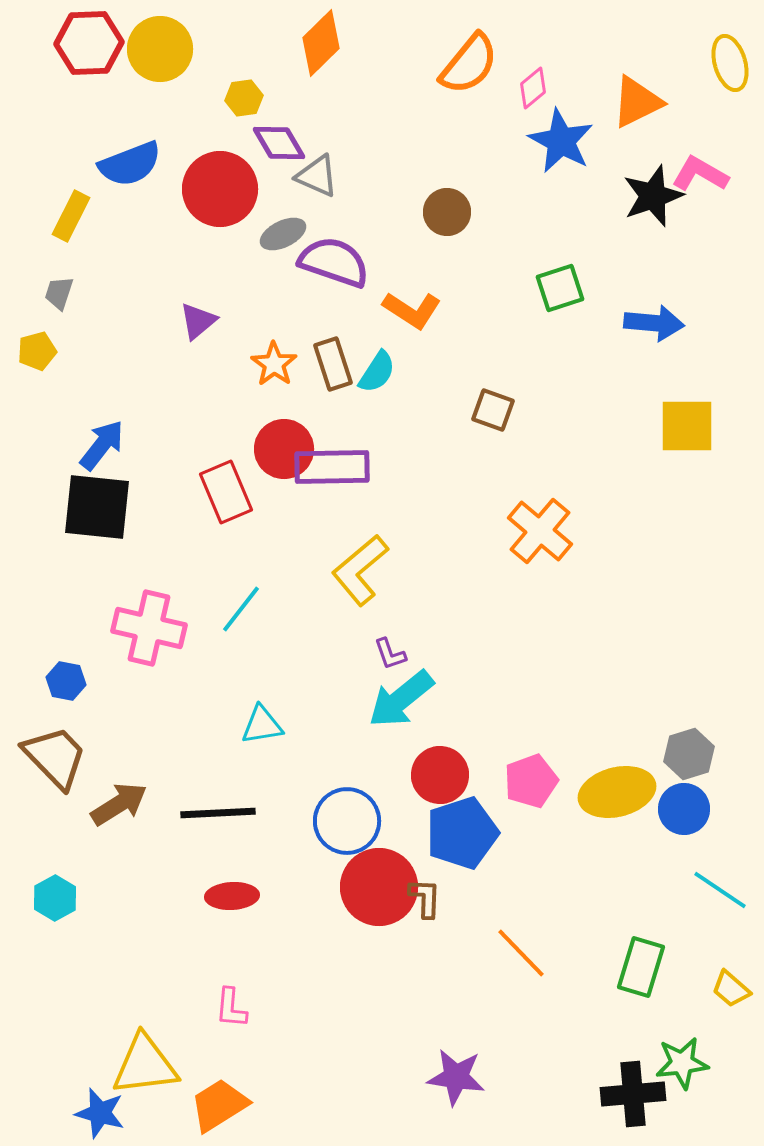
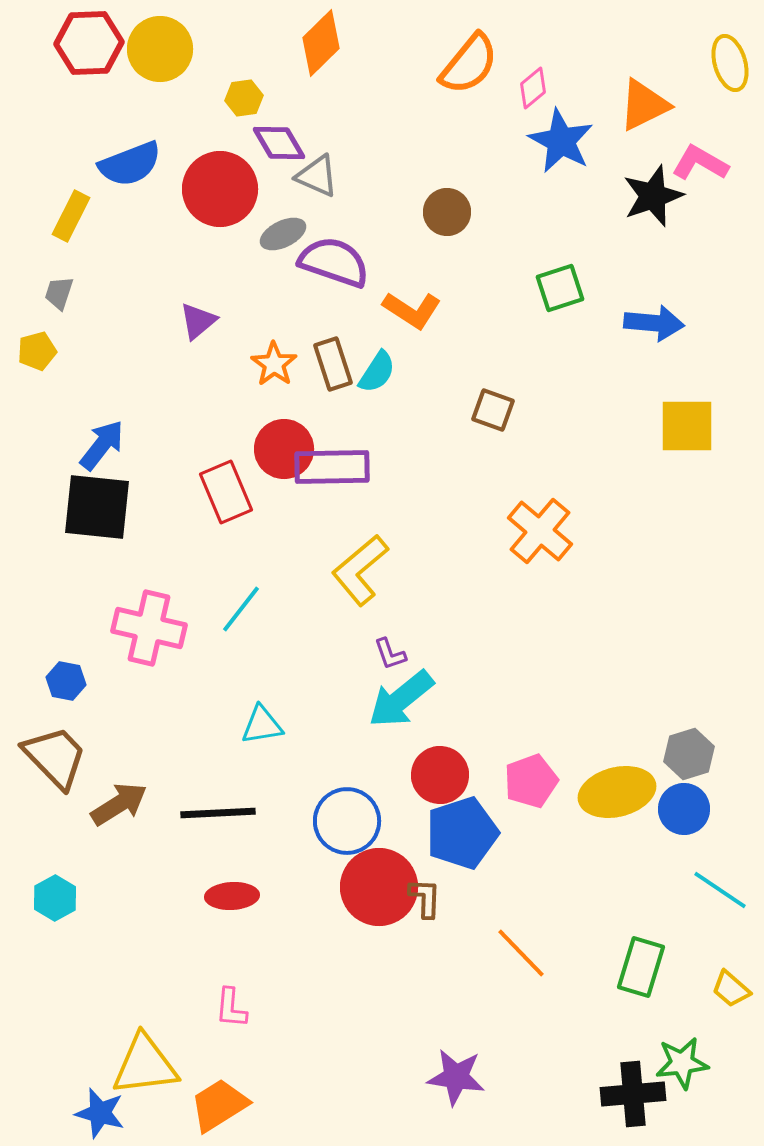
orange triangle at (637, 102): moved 7 px right, 3 px down
pink L-shape at (700, 174): moved 11 px up
